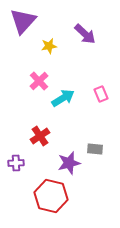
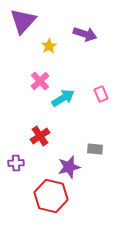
purple arrow: rotated 25 degrees counterclockwise
yellow star: rotated 21 degrees counterclockwise
pink cross: moved 1 px right
purple star: moved 4 px down
